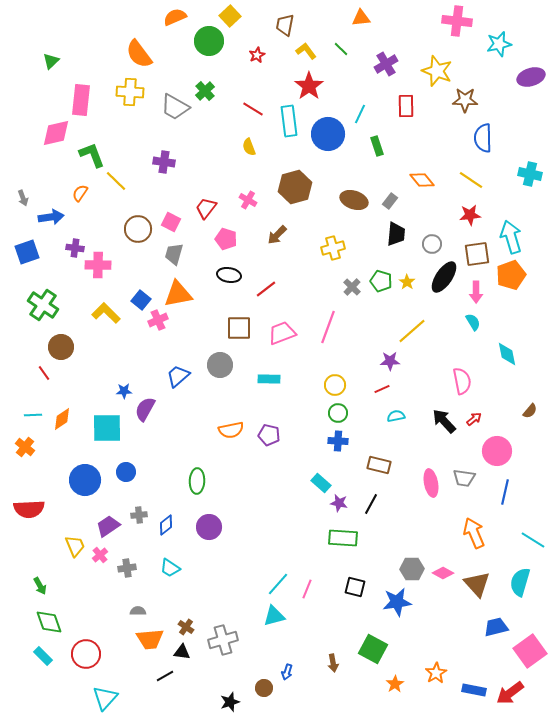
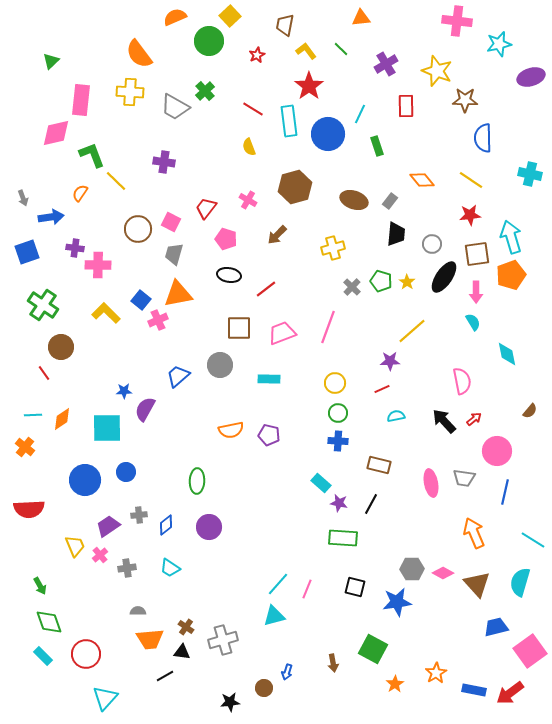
yellow circle at (335, 385): moved 2 px up
black star at (230, 702): rotated 12 degrees clockwise
